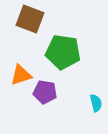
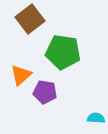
brown square: rotated 32 degrees clockwise
orange triangle: rotated 25 degrees counterclockwise
cyan semicircle: moved 15 px down; rotated 72 degrees counterclockwise
